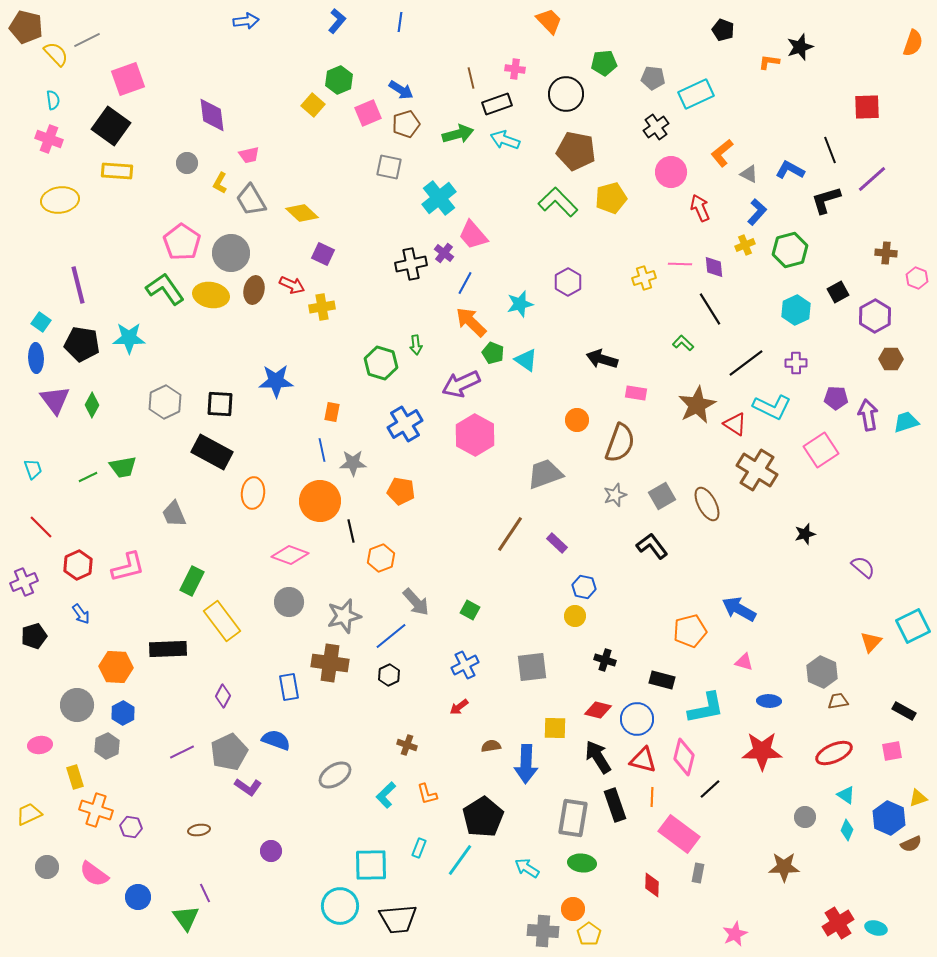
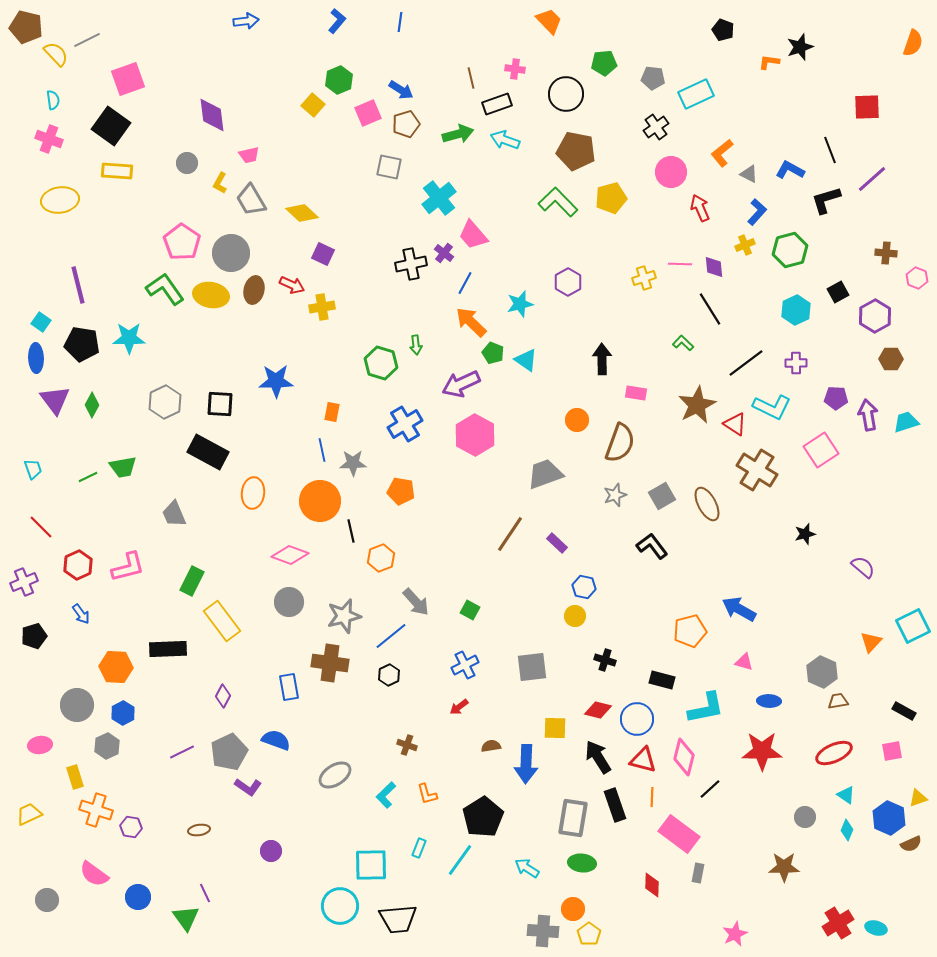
black arrow at (602, 359): rotated 72 degrees clockwise
black rectangle at (212, 452): moved 4 px left
gray circle at (47, 867): moved 33 px down
